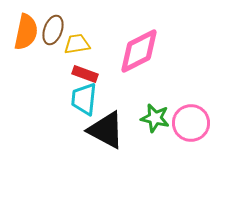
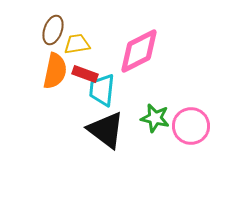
orange semicircle: moved 29 px right, 39 px down
cyan trapezoid: moved 18 px right, 9 px up
pink circle: moved 3 px down
black triangle: rotated 9 degrees clockwise
